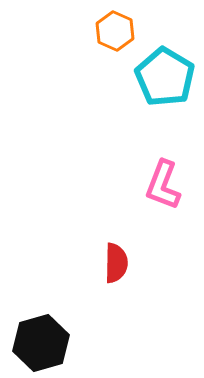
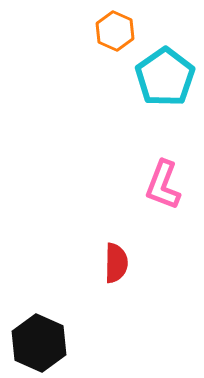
cyan pentagon: rotated 6 degrees clockwise
black hexagon: moved 2 px left; rotated 20 degrees counterclockwise
